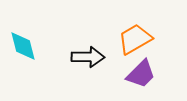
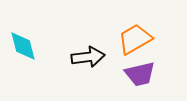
black arrow: rotated 8 degrees counterclockwise
purple trapezoid: moved 1 px left; rotated 32 degrees clockwise
